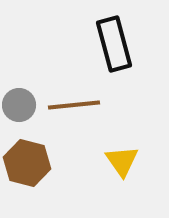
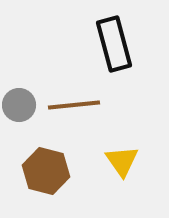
brown hexagon: moved 19 px right, 8 px down
